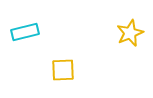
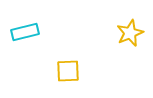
yellow square: moved 5 px right, 1 px down
